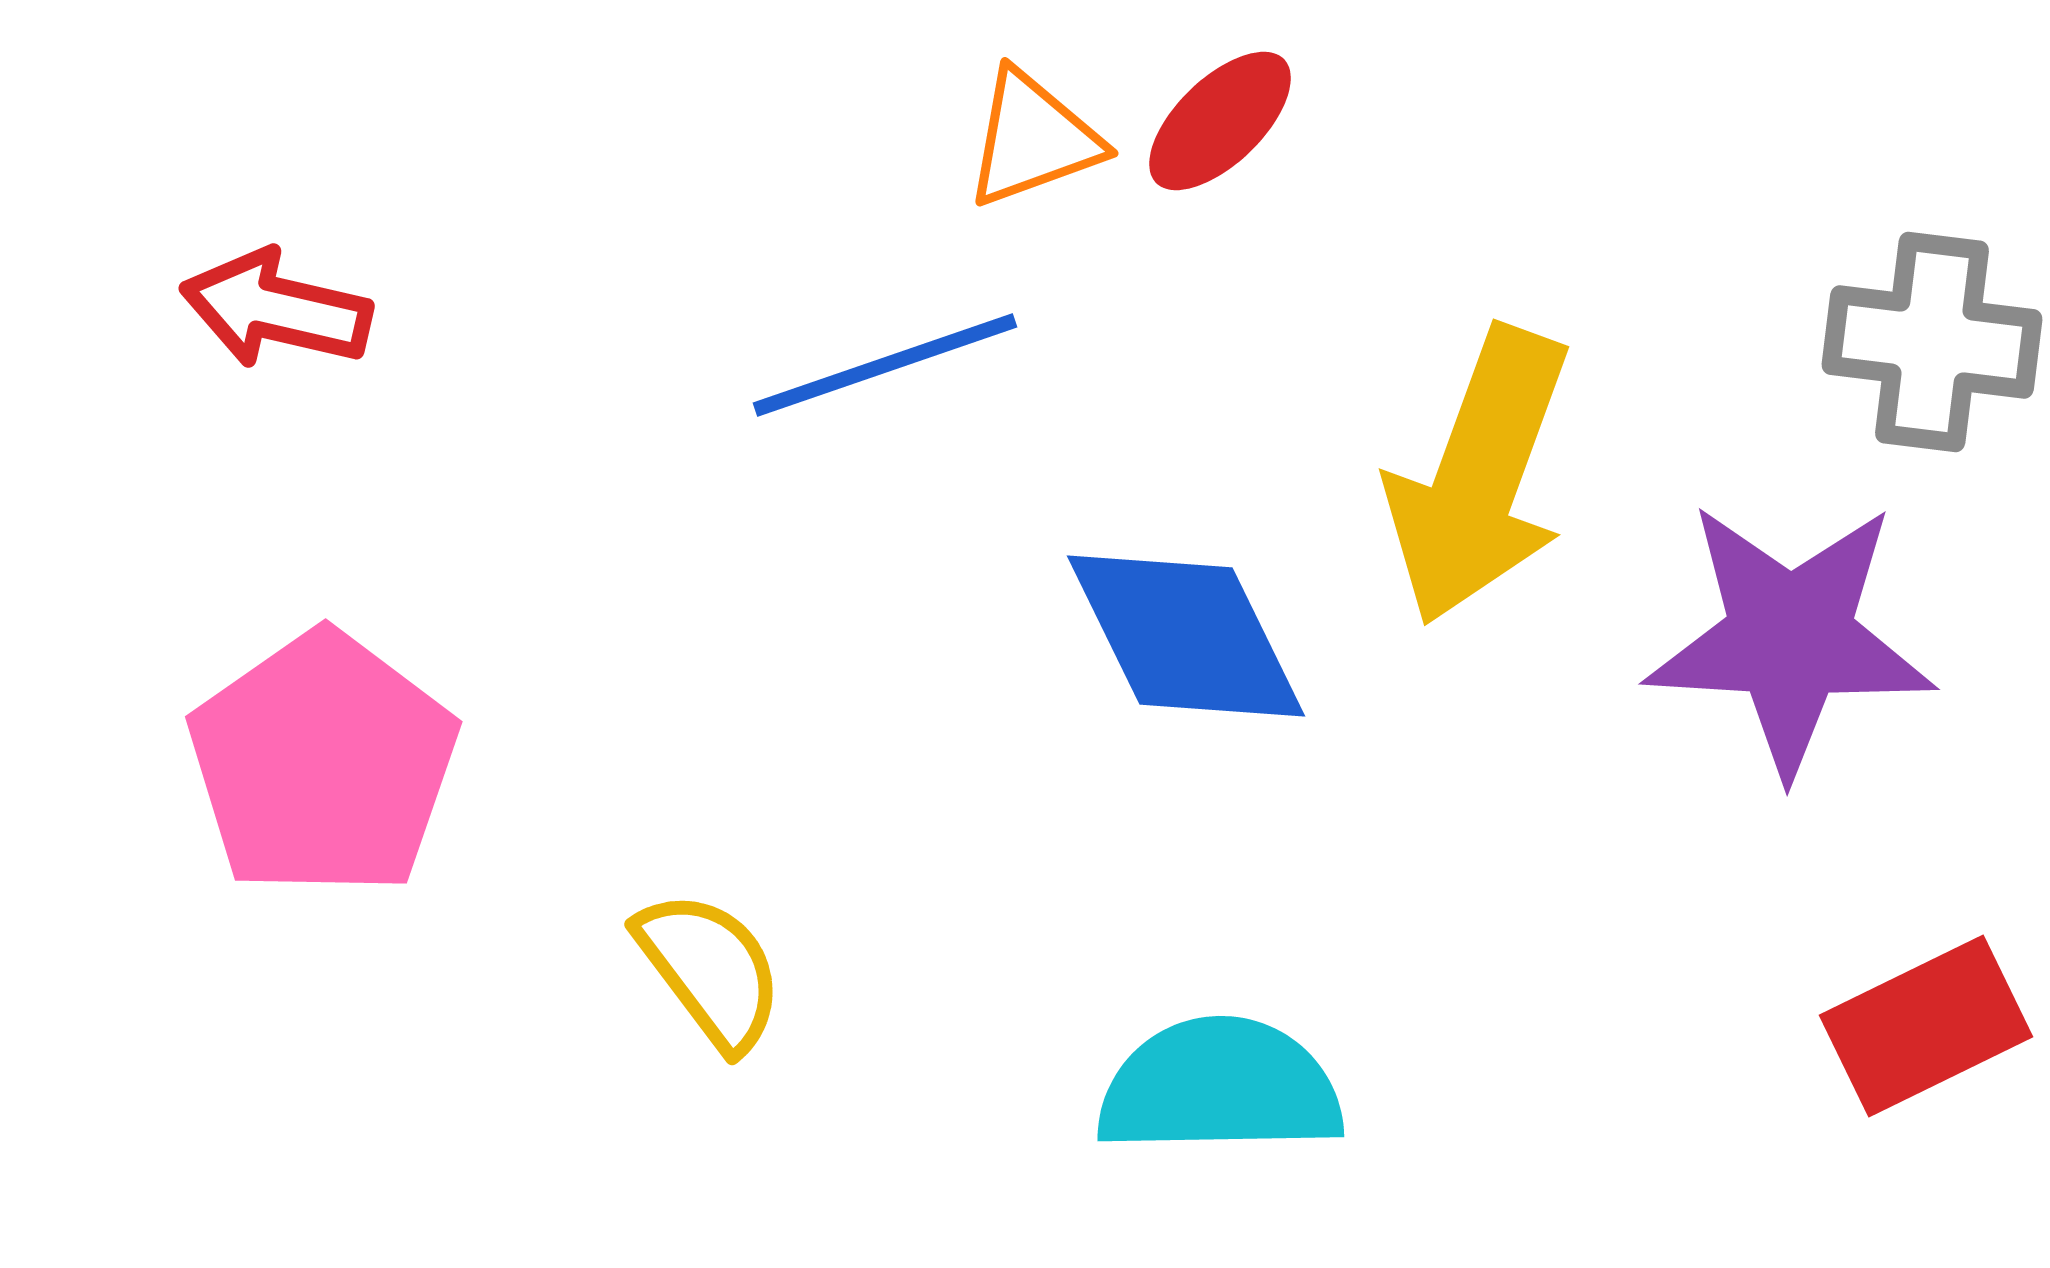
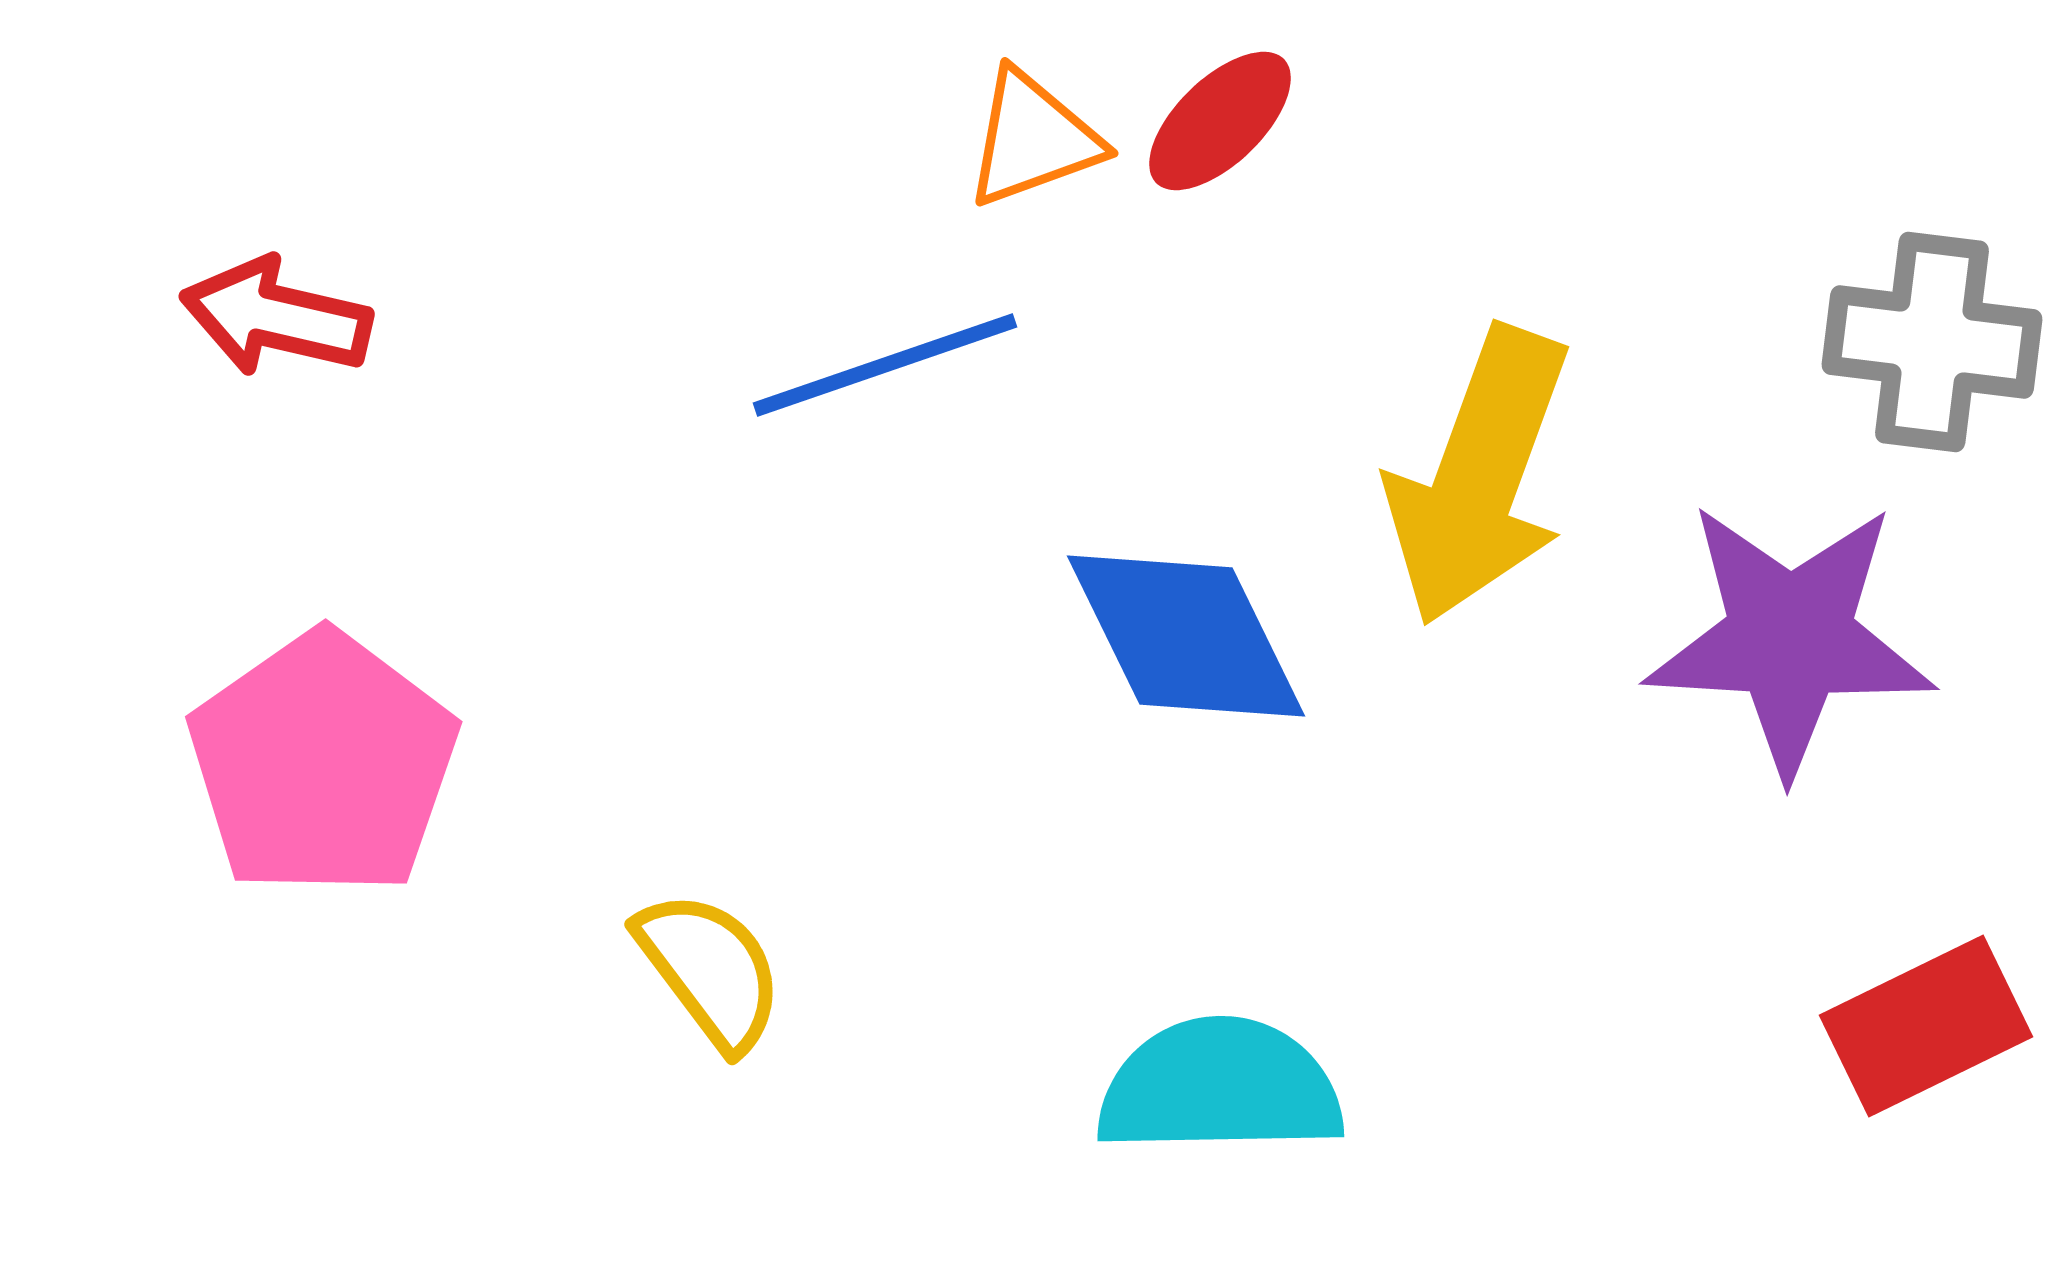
red arrow: moved 8 px down
